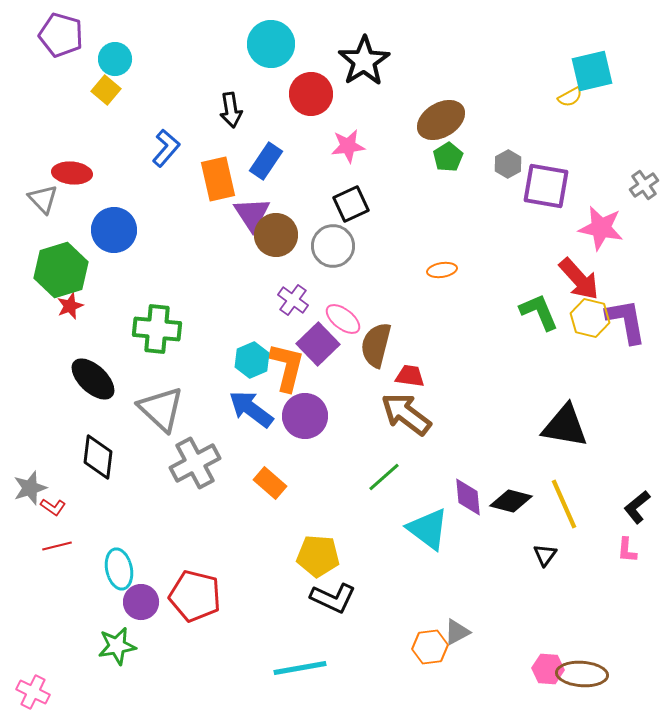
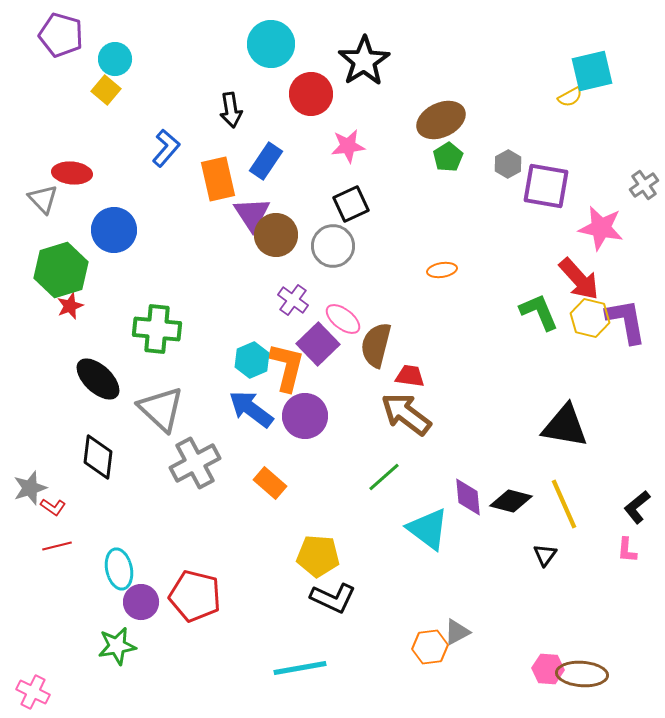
brown ellipse at (441, 120): rotated 6 degrees clockwise
black ellipse at (93, 379): moved 5 px right
